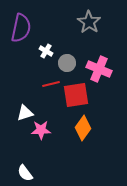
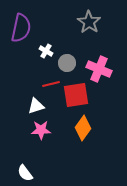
white triangle: moved 11 px right, 7 px up
